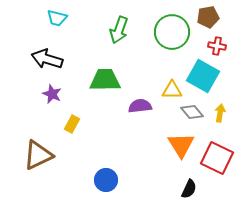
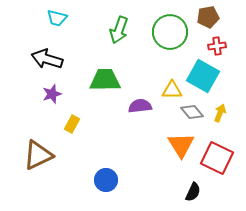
green circle: moved 2 px left
red cross: rotated 18 degrees counterclockwise
purple star: rotated 30 degrees clockwise
yellow arrow: rotated 12 degrees clockwise
black semicircle: moved 4 px right, 3 px down
